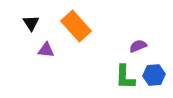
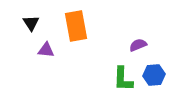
orange rectangle: rotated 32 degrees clockwise
purple semicircle: moved 1 px up
green L-shape: moved 2 px left, 2 px down
